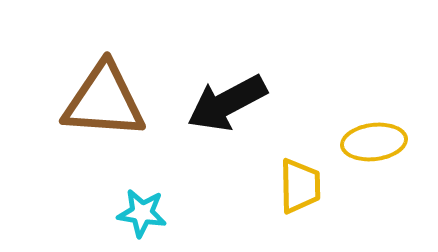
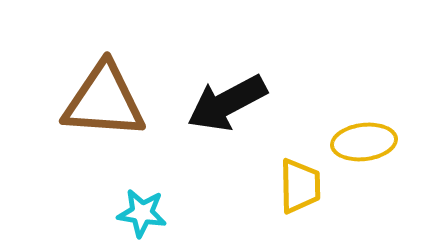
yellow ellipse: moved 10 px left
